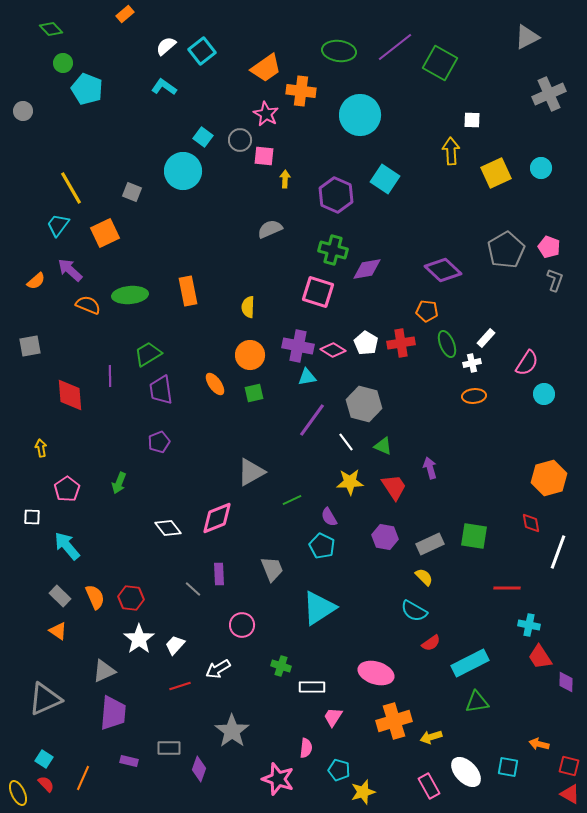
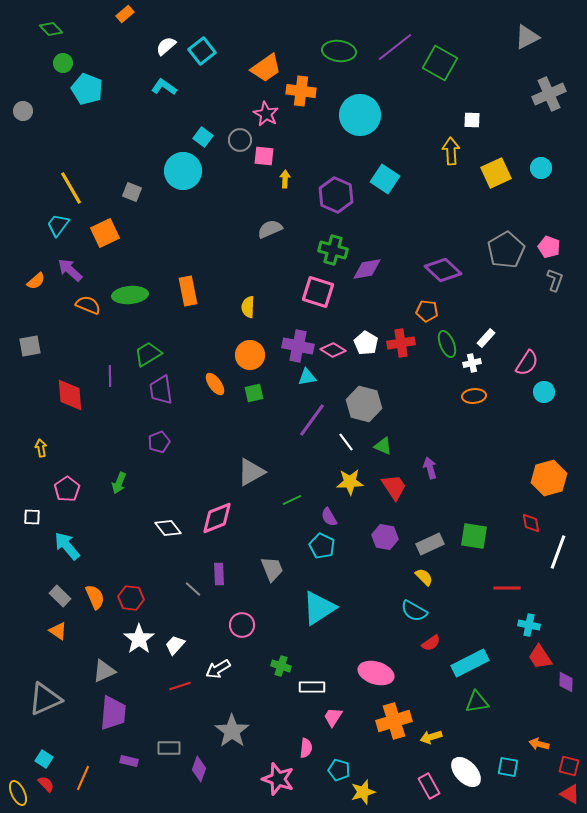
cyan circle at (544, 394): moved 2 px up
